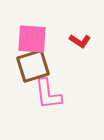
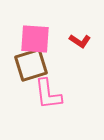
pink square: moved 3 px right
brown square: moved 2 px left, 1 px up
